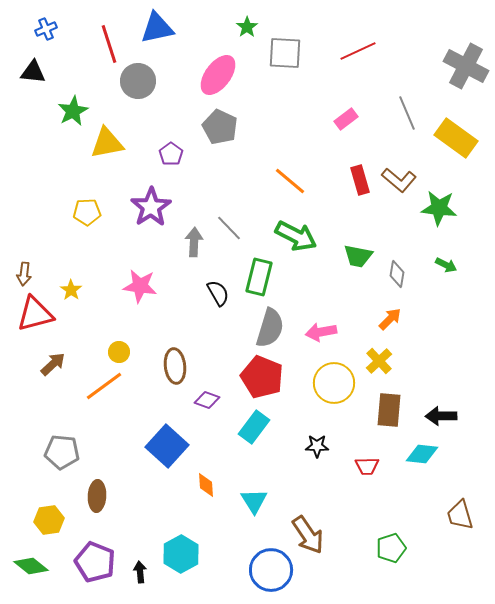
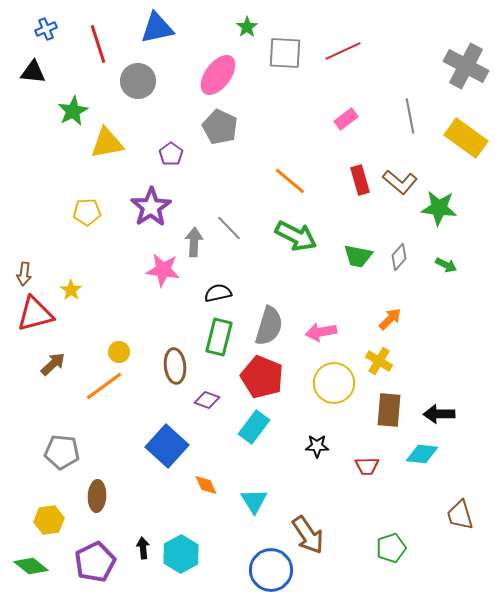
red line at (109, 44): moved 11 px left
red line at (358, 51): moved 15 px left
gray line at (407, 113): moved 3 px right, 3 px down; rotated 12 degrees clockwise
yellow rectangle at (456, 138): moved 10 px right
brown L-shape at (399, 180): moved 1 px right, 2 px down
gray diamond at (397, 274): moved 2 px right, 17 px up; rotated 32 degrees clockwise
green rectangle at (259, 277): moved 40 px left, 60 px down
pink star at (140, 286): moved 23 px right, 16 px up
black semicircle at (218, 293): rotated 72 degrees counterclockwise
gray semicircle at (270, 328): moved 1 px left, 2 px up
yellow cross at (379, 361): rotated 16 degrees counterclockwise
black arrow at (441, 416): moved 2 px left, 2 px up
orange diamond at (206, 485): rotated 20 degrees counterclockwise
purple pentagon at (95, 562): rotated 24 degrees clockwise
black arrow at (140, 572): moved 3 px right, 24 px up
